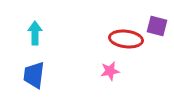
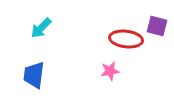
cyan arrow: moved 6 px right, 5 px up; rotated 135 degrees counterclockwise
